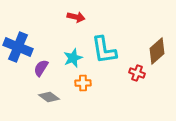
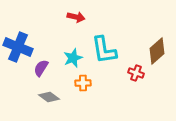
red cross: moved 1 px left
